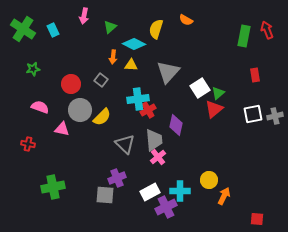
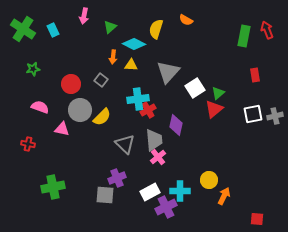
white square at (200, 88): moved 5 px left
